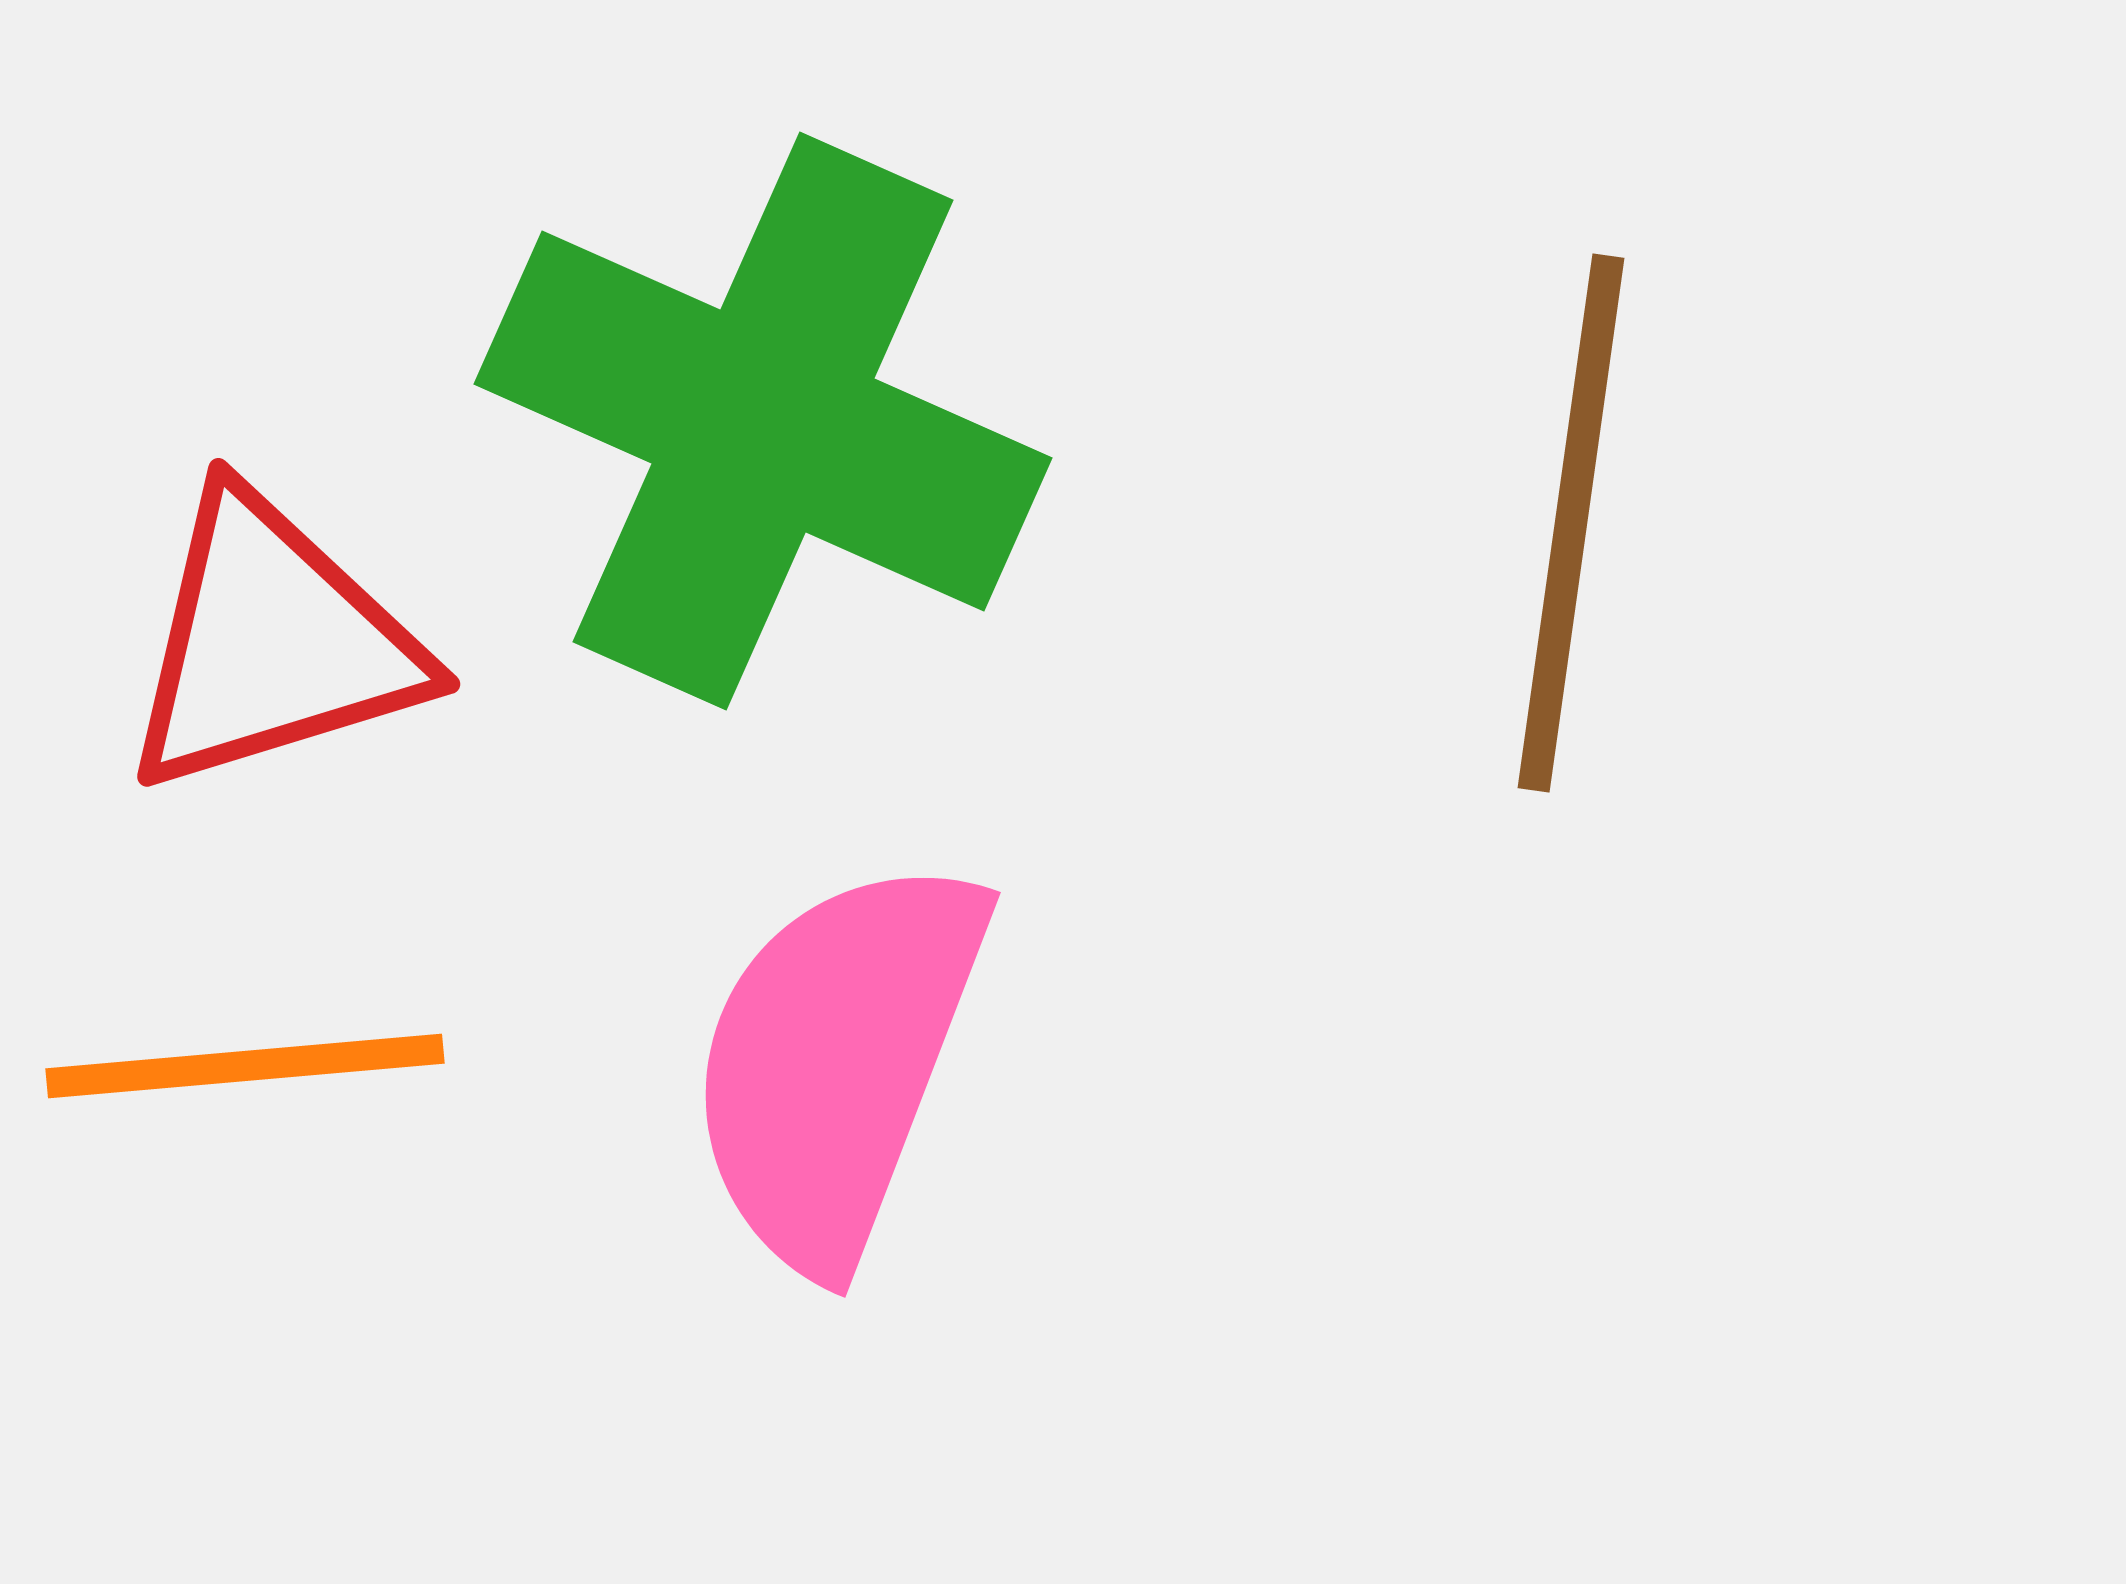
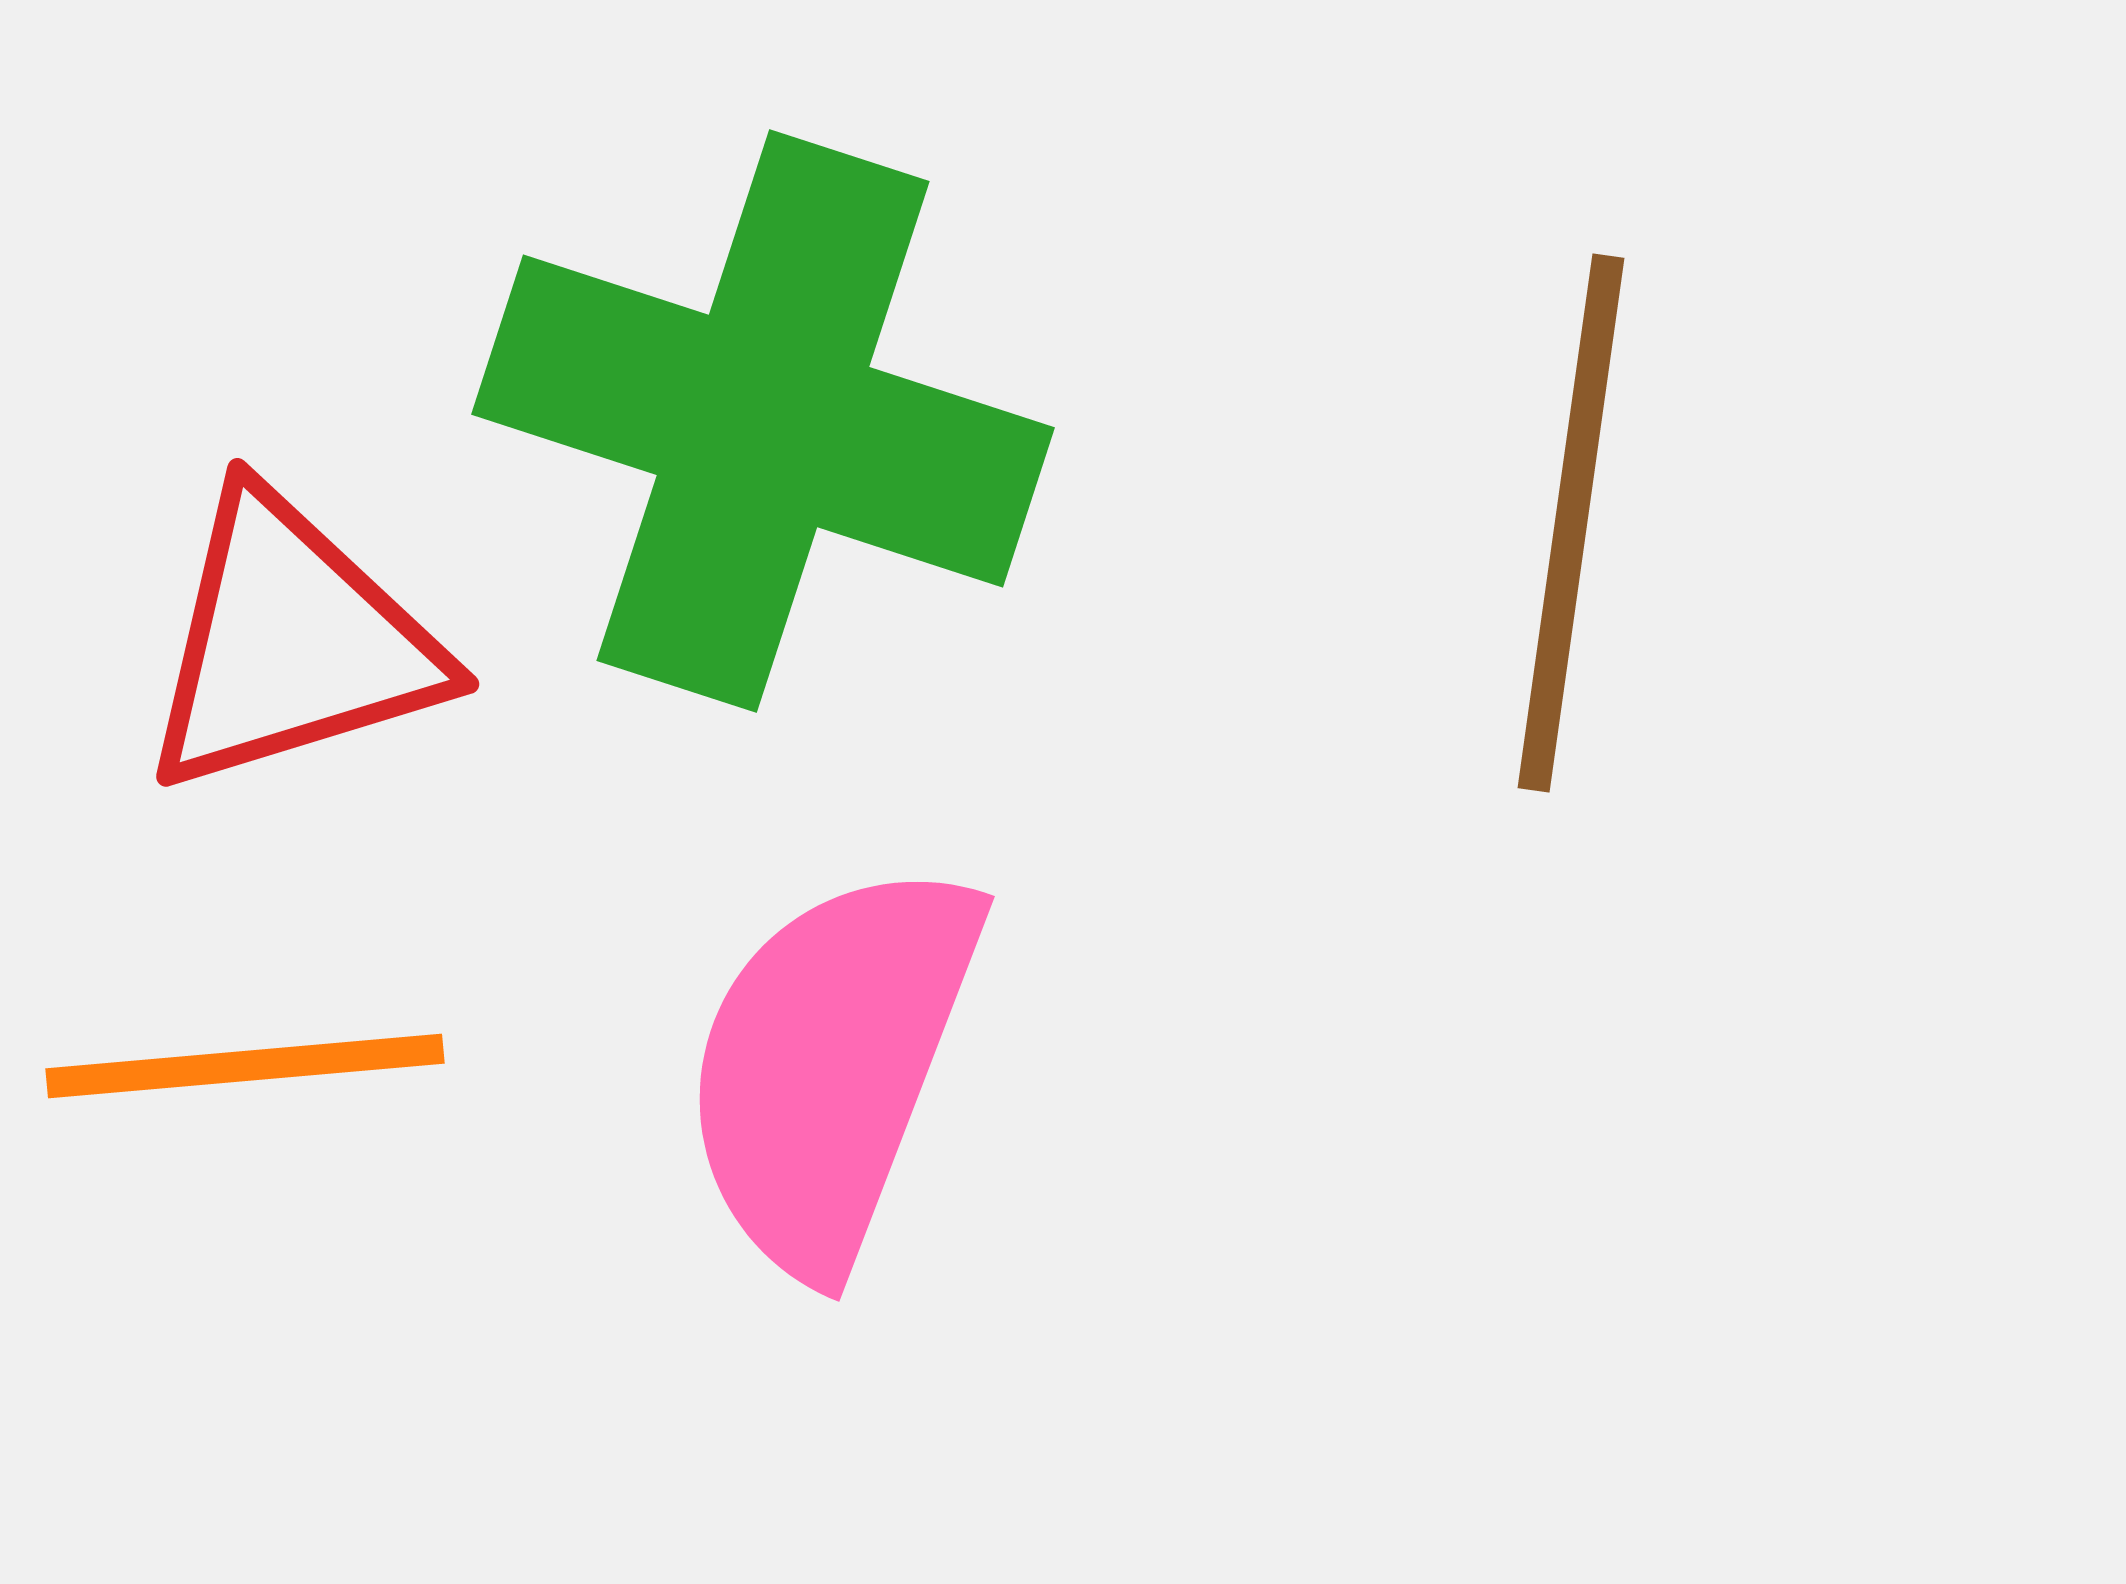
green cross: rotated 6 degrees counterclockwise
red triangle: moved 19 px right
pink semicircle: moved 6 px left, 4 px down
